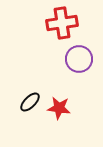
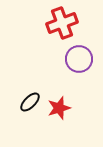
red cross: rotated 12 degrees counterclockwise
red star: rotated 25 degrees counterclockwise
